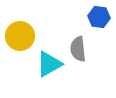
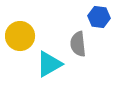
gray semicircle: moved 5 px up
